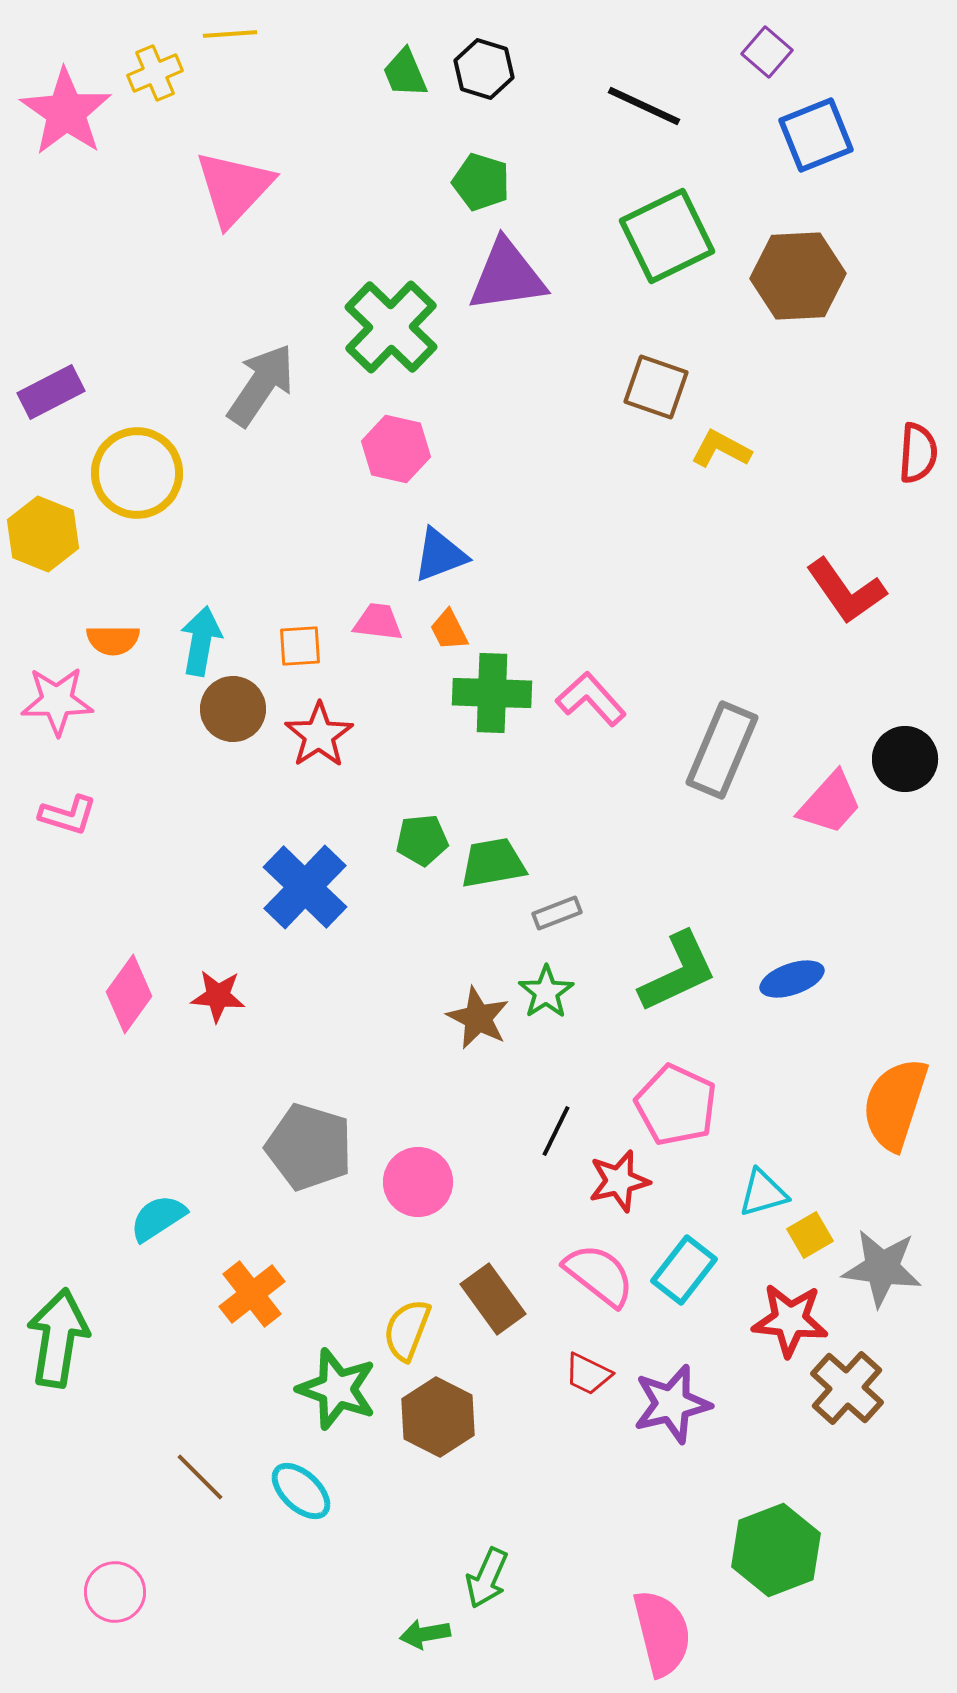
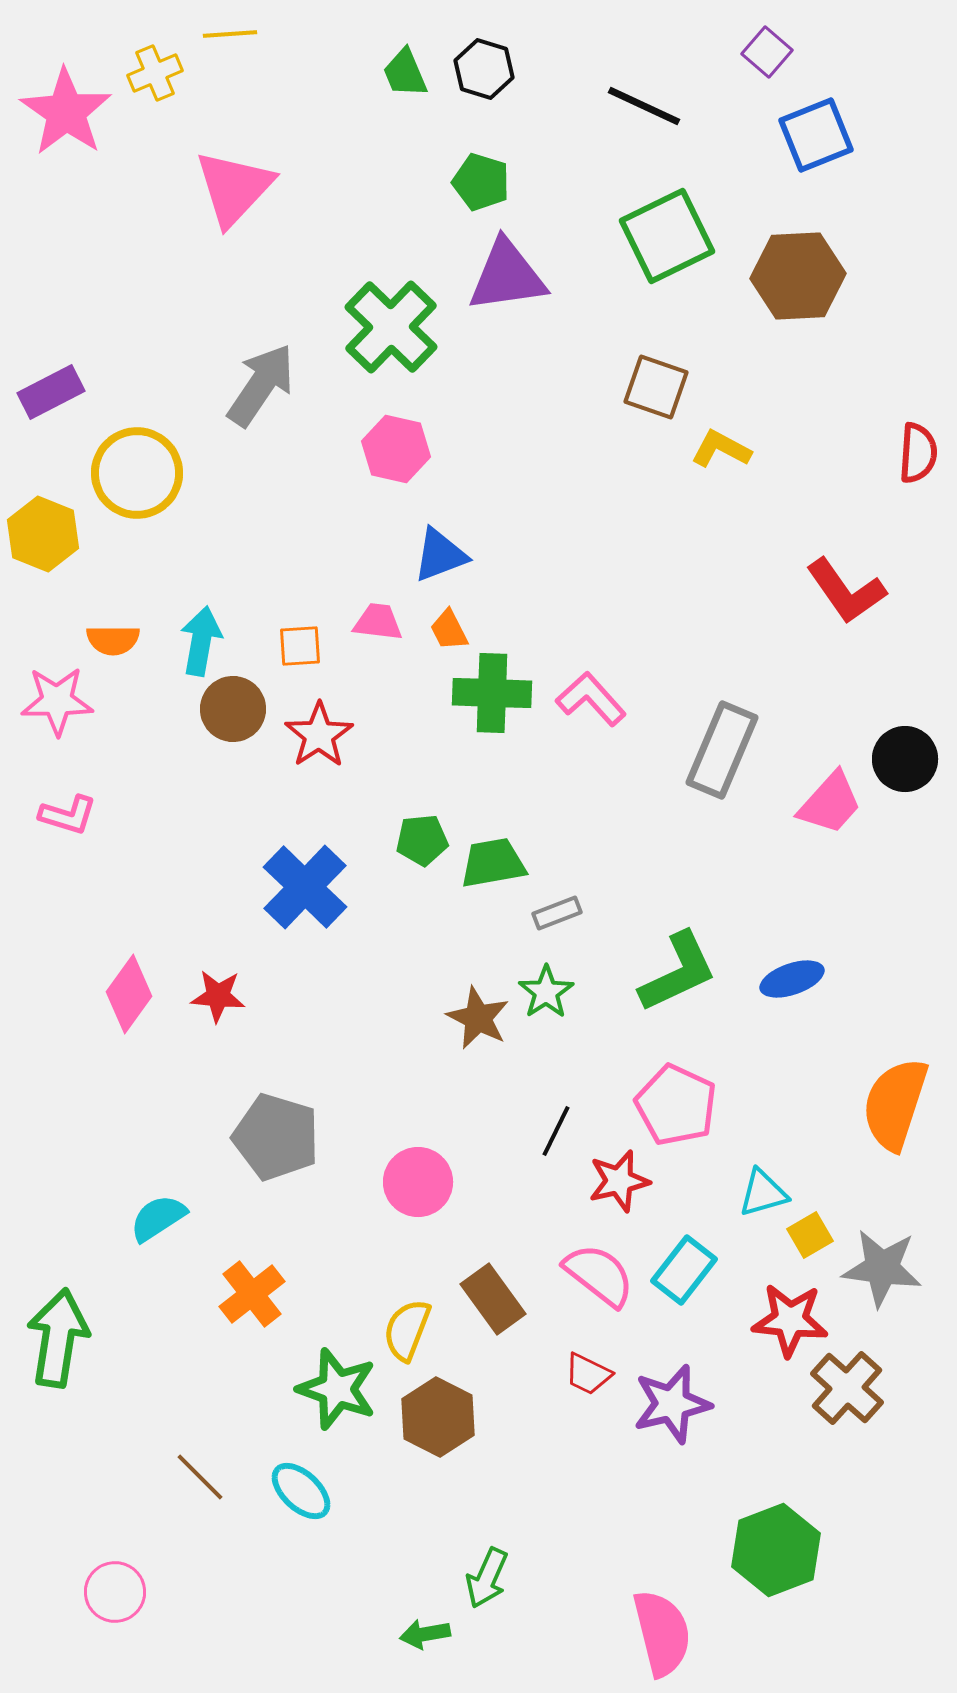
gray pentagon at (309, 1147): moved 33 px left, 10 px up
